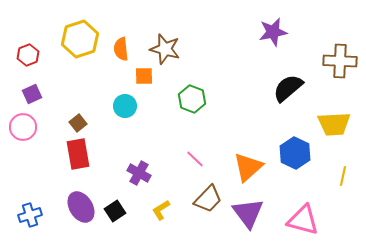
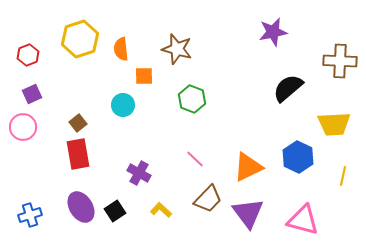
brown star: moved 12 px right
cyan circle: moved 2 px left, 1 px up
blue hexagon: moved 3 px right, 4 px down
orange triangle: rotated 16 degrees clockwise
yellow L-shape: rotated 75 degrees clockwise
